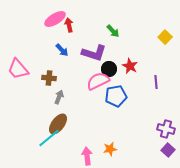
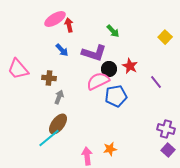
purple line: rotated 32 degrees counterclockwise
